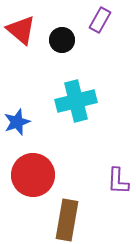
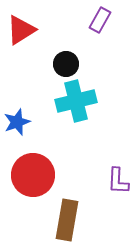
red triangle: rotated 48 degrees clockwise
black circle: moved 4 px right, 24 px down
